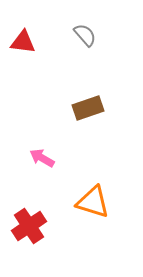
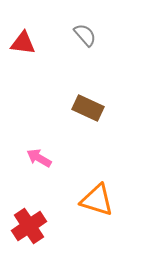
red triangle: moved 1 px down
brown rectangle: rotated 44 degrees clockwise
pink arrow: moved 3 px left
orange triangle: moved 4 px right, 2 px up
